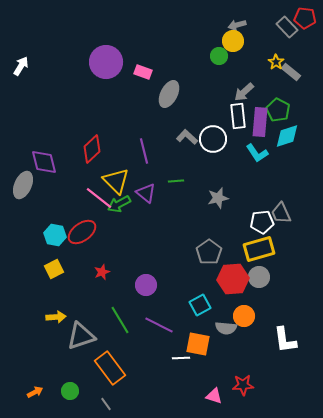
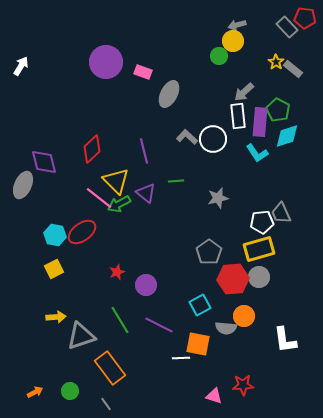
gray rectangle at (291, 72): moved 2 px right, 3 px up
red star at (102, 272): moved 15 px right
